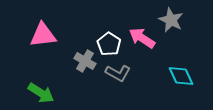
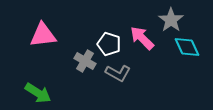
gray star: rotated 10 degrees clockwise
pink arrow: rotated 12 degrees clockwise
white pentagon: rotated 15 degrees counterclockwise
cyan diamond: moved 6 px right, 29 px up
green arrow: moved 3 px left
